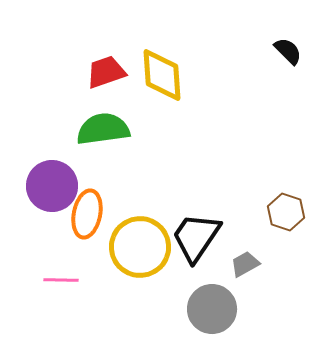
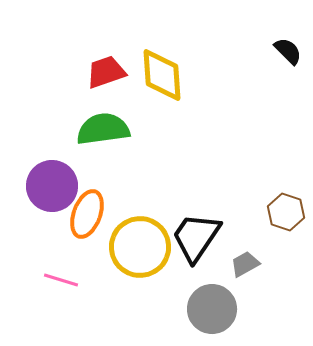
orange ellipse: rotated 9 degrees clockwise
pink line: rotated 16 degrees clockwise
